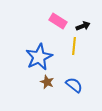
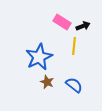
pink rectangle: moved 4 px right, 1 px down
